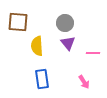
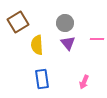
brown square: rotated 35 degrees counterclockwise
yellow semicircle: moved 1 px up
pink line: moved 4 px right, 14 px up
pink arrow: rotated 56 degrees clockwise
